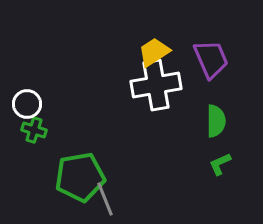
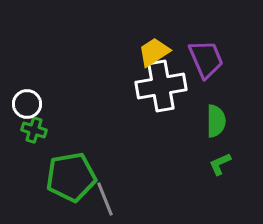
purple trapezoid: moved 5 px left
white cross: moved 5 px right, 1 px down
green pentagon: moved 9 px left
